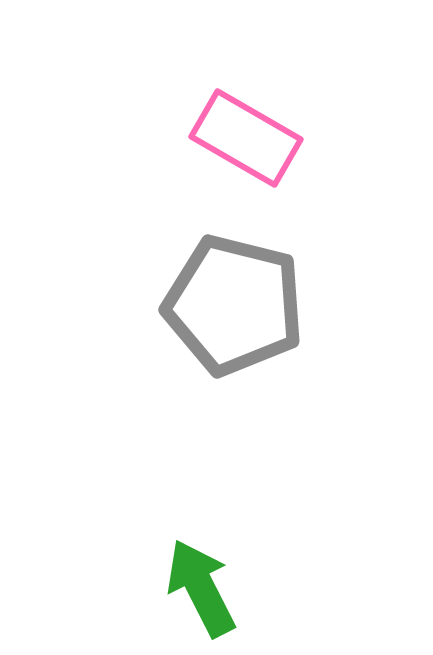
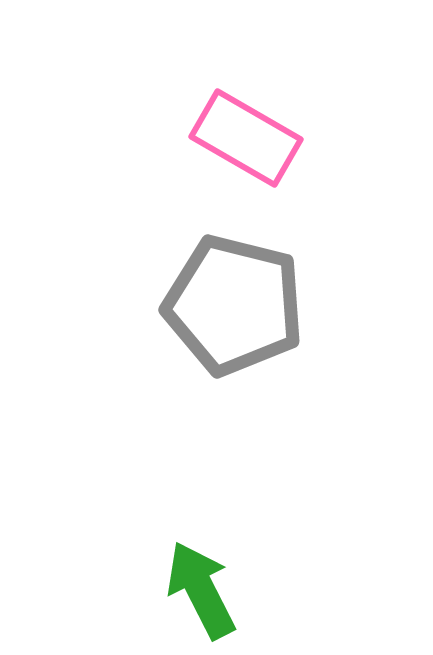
green arrow: moved 2 px down
